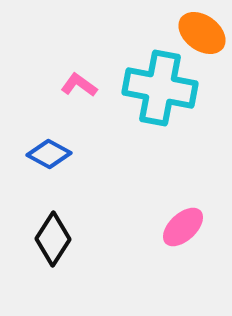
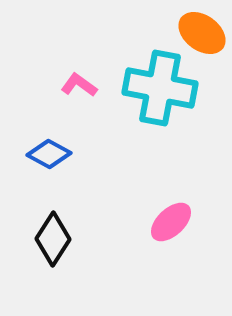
pink ellipse: moved 12 px left, 5 px up
